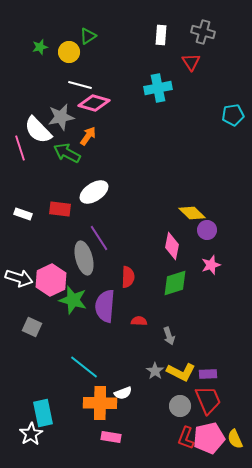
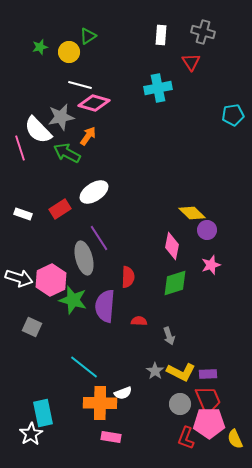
red rectangle at (60, 209): rotated 40 degrees counterclockwise
gray circle at (180, 406): moved 2 px up
pink pentagon at (209, 438): moved 15 px up; rotated 12 degrees clockwise
